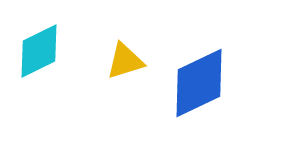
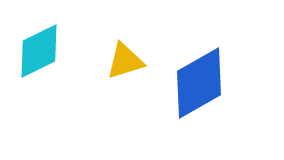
blue diamond: rotated 4 degrees counterclockwise
